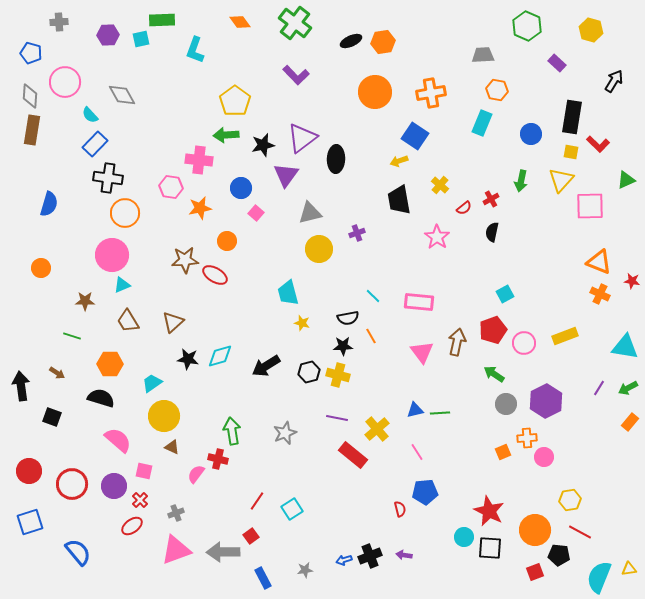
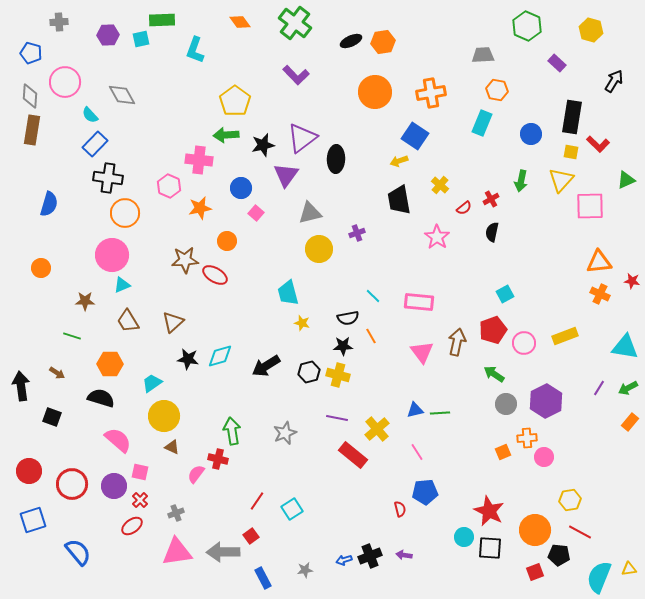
pink hexagon at (171, 187): moved 2 px left, 1 px up; rotated 15 degrees clockwise
orange triangle at (599, 262): rotated 28 degrees counterclockwise
pink square at (144, 471): moved 4 px left, 1 px down
blue square at (30, 522): moved 3 px right, 2 px up
pink triangle at (176, 550): moved 1 px right, 2 px down; rotated 12 degrees clockwise
